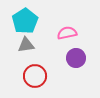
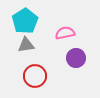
pink semicircle: moved 2 px left
